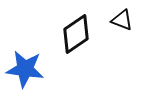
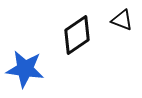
black diamond: moved 1 px right, 1 px down
